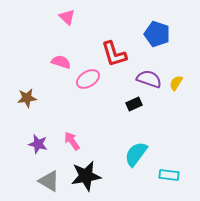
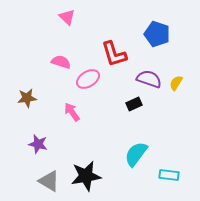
pink arrow: moved 29 px up
